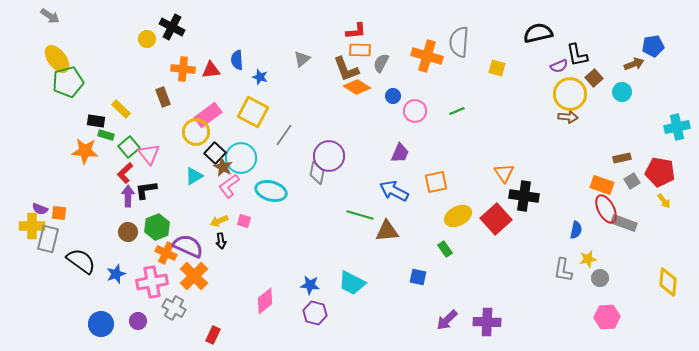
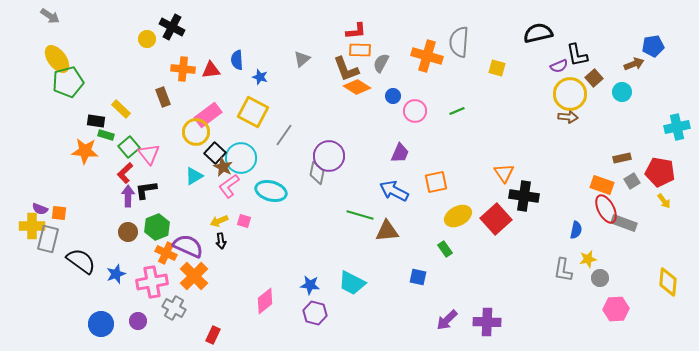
pink hexagon at (607, 317): moved 9 px right, 8 px up
